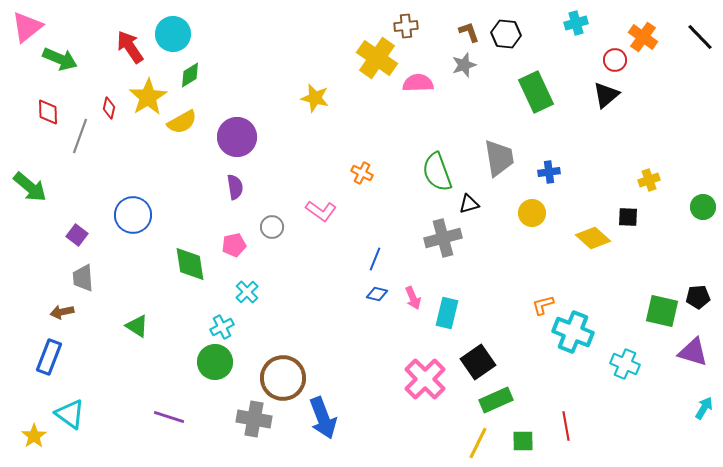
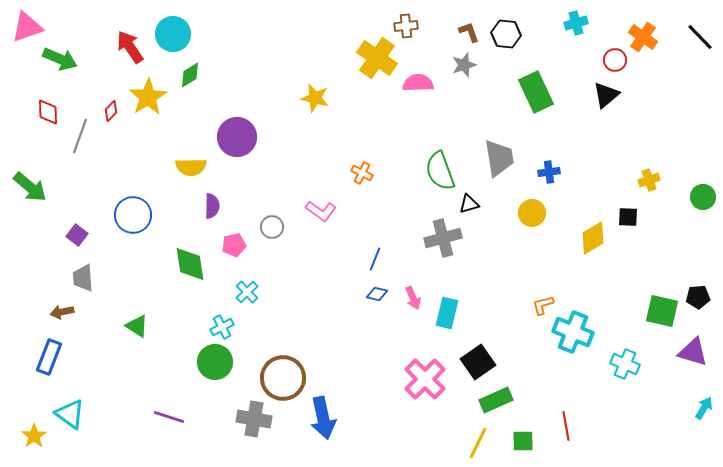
pink triangle at (27, 27): rotated 20 degrees clockwise
red diamond at (109, 108): moved 2 px right, 3 px down; rotated 30 degrees clockwise
yellow semicircle at (182, 122): moved 9 px right, 45 px down; rotated 28 degrees clockwise
green semicircle at (437, 172): moved 3 px right, 1 px up
purple semicircle at (235, 187): moved 23 px left, 19 px down; rotated 10 degrees clockwise
green circle at (703, 207): moved 10 px up
yellow diamond at (593, 238): rotated 72 degrees counterclockwise
blue arrow at (323, 418): rotated 9 degrees clockwise
